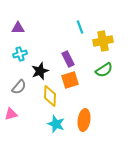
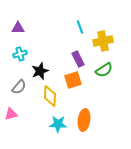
purple rectangle: moved 10 px right
orange square: moved 3 px right
cyan star: moved 2 px right; rotated 18 degrees counterclockwise
